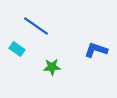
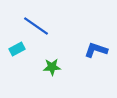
cyan rectangle: rotated 63 degrees counterclockwise
